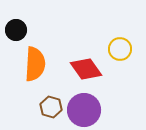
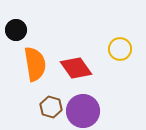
orange semicircle: rotated 12 degrees counterclockwise
red diamond: moved 10 px left, 1 px up
purple circle: moved 1 px left, 1 px down
